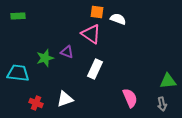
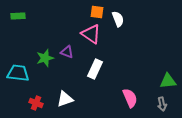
white semicircle: rotated 49 degrees clockwise
